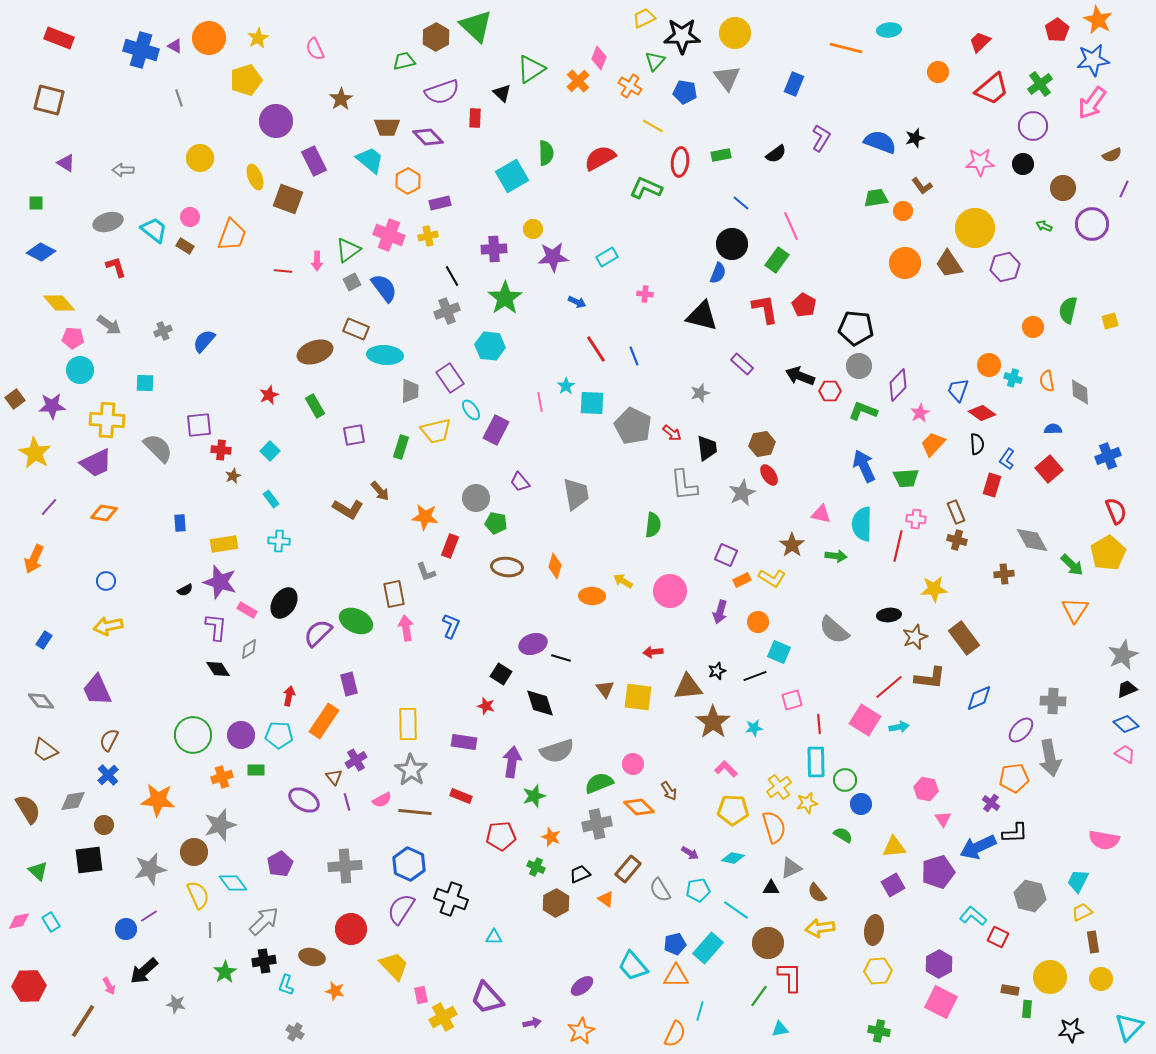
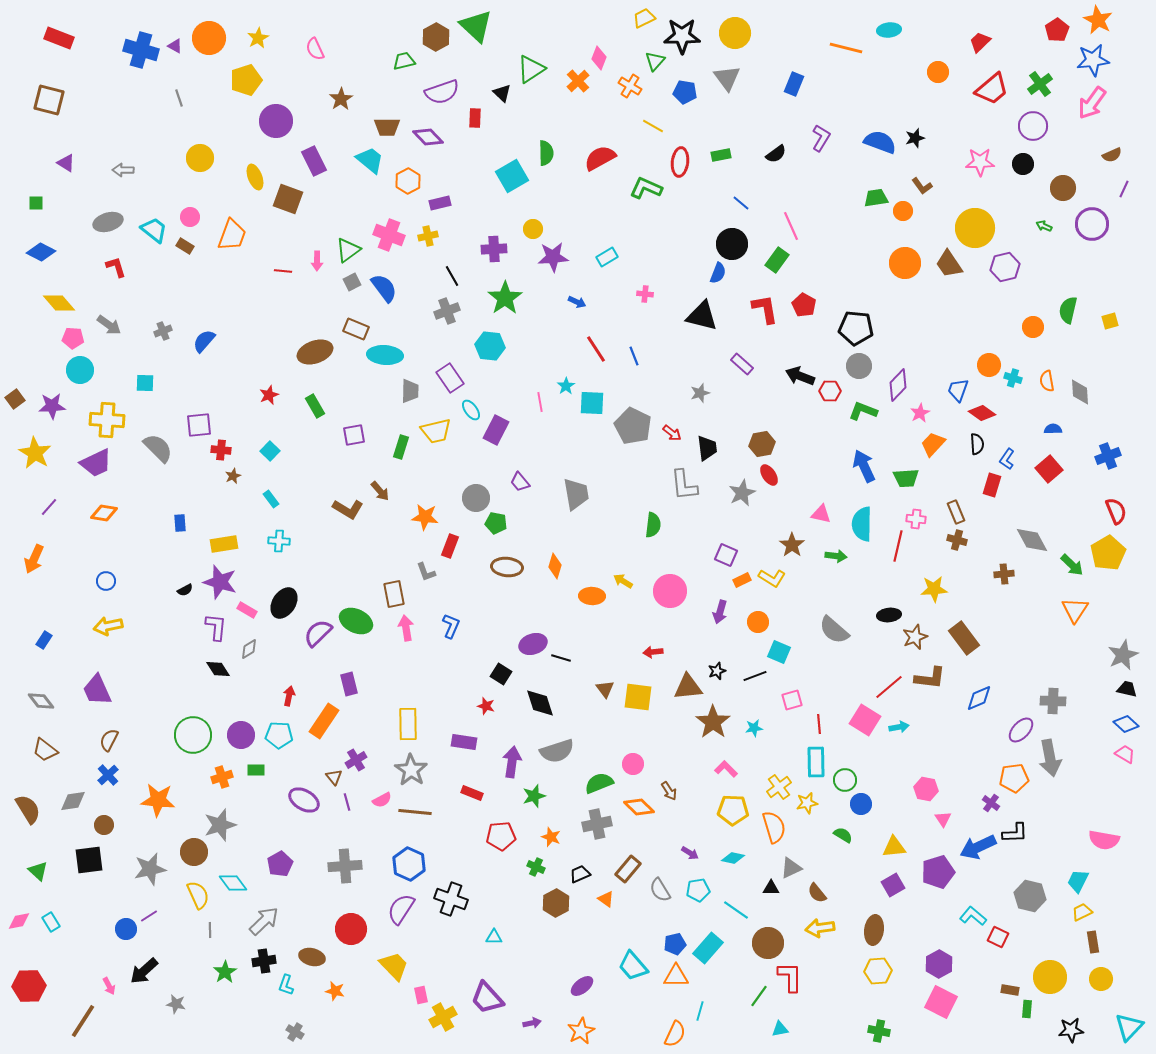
black trapezoid at (1127, 689): rotated 35 degrees clockwise
red rectangle at (461, 796): moved 11 px right, 3 px up
